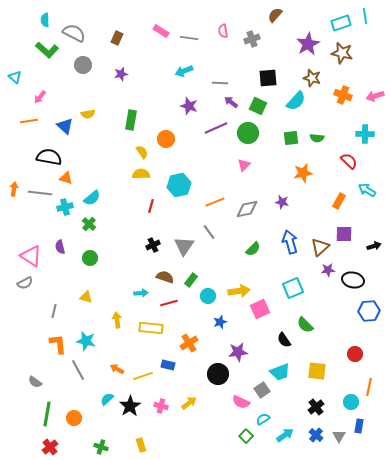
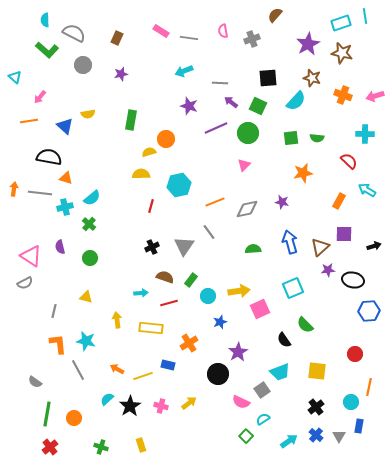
yellow semicircle at (142, 152): moved 7 px right; rotated 72 degrees counterclockwise
black cross at (153, 245): moved 1 px left, 2 px down
green semicircle at (253, 249): rotated 140 degrees counterclockwise
purple star at (238, 352): rotated 24 degrees counterclockwise
cyan arrow at (285, 435): moved 4 px right, 6 px down
